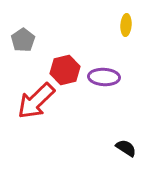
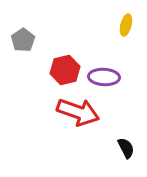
yellow ellipse: rotated 10 degrees clockwise
red arrow: moved 42 px right, 11 px down; rotated 117 degrees counterclockwise
black semicircle: rotated 30 degrees clockwise
